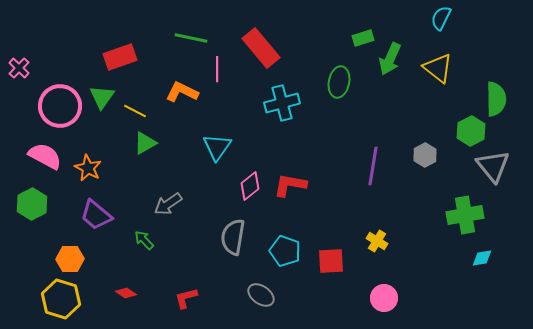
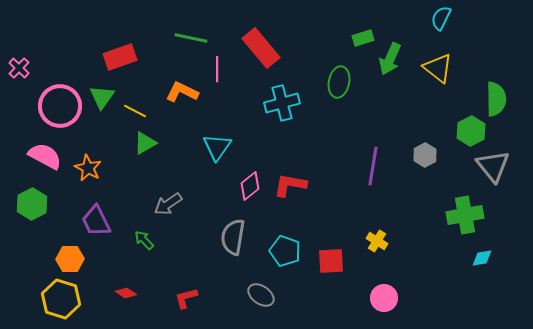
purple trapezoid at (96, 215): moved 6 px down; rotated 24 degrees clockwise
